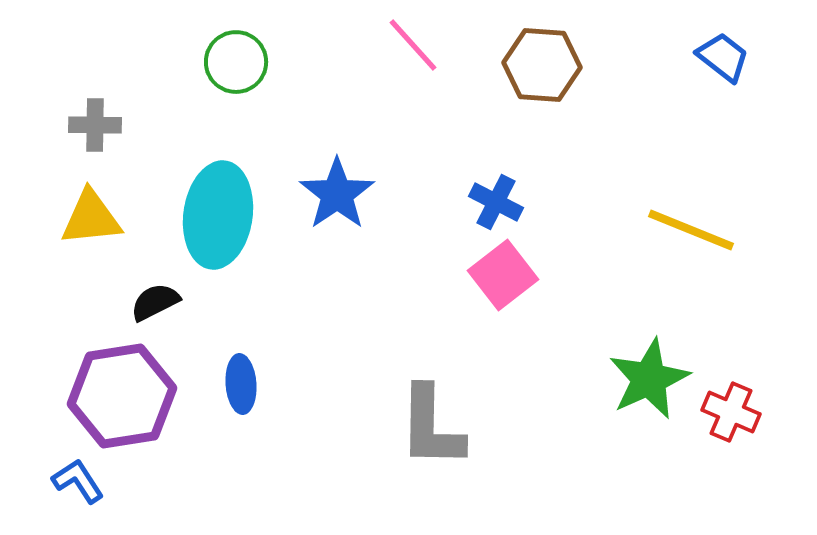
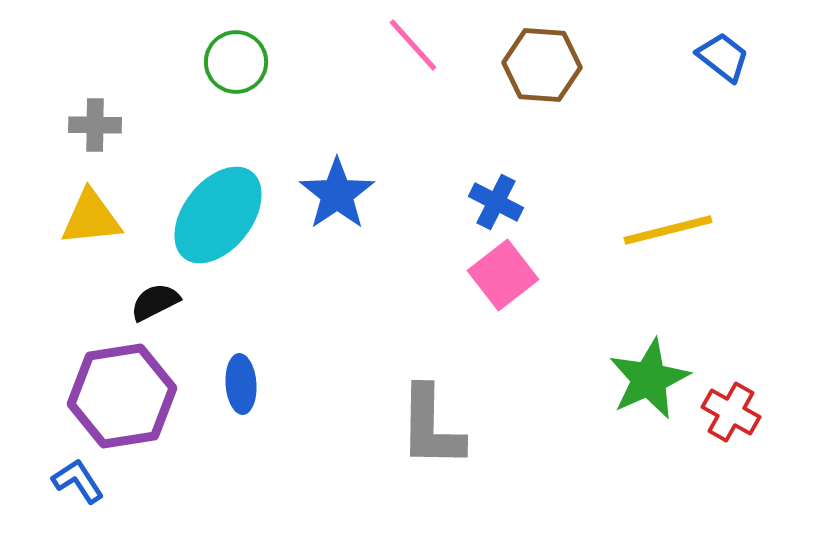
cyan ellipse: rotated 30 degrees clockwise
yellow line: moved 23 px left; rotated 36 degrees counterclockwise
red cross: rotated 6 degrees clockwise
